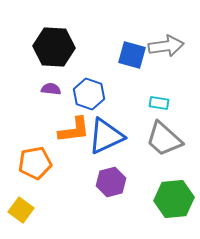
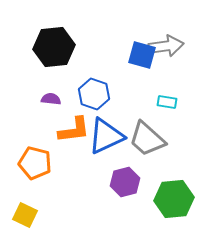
black hexagon: rotated 9 degrees counterclockwise
blue square: moved 10 px right
purple semicircle: moved 10 px down
blue hexagon: moved 5 px right
cyan rectangle: moved 8 px right, 1 px up
gray trapezoid: moved 17 px left
orange pentagon: rotated 24 degrees clockwise
purple hexagon: moved 14 px right
yellow square: moved 4 px right, 5 px down; rotated 10 degrees counterclockwise
